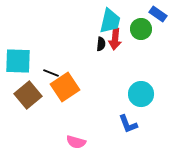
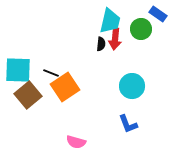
cyan square: moved 9 px down
cyan circle: moved 9 px left, 8 px up
